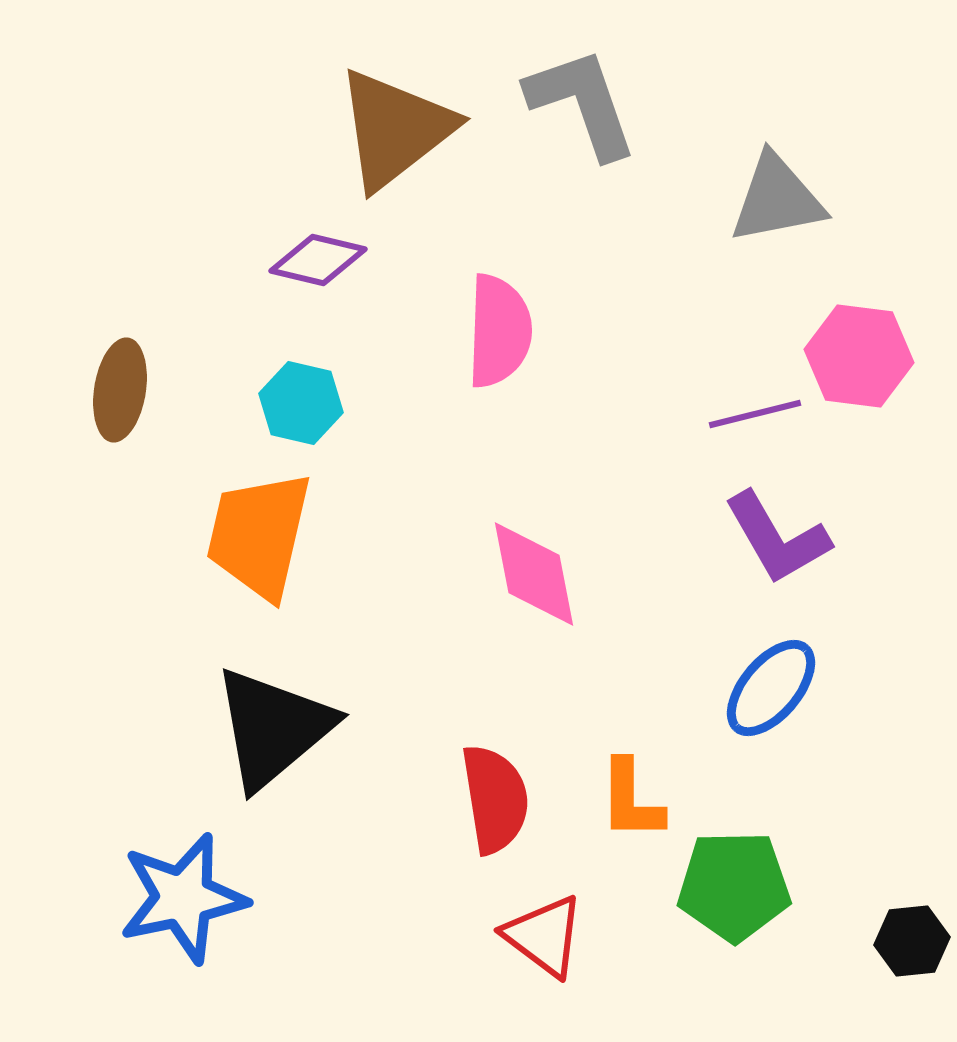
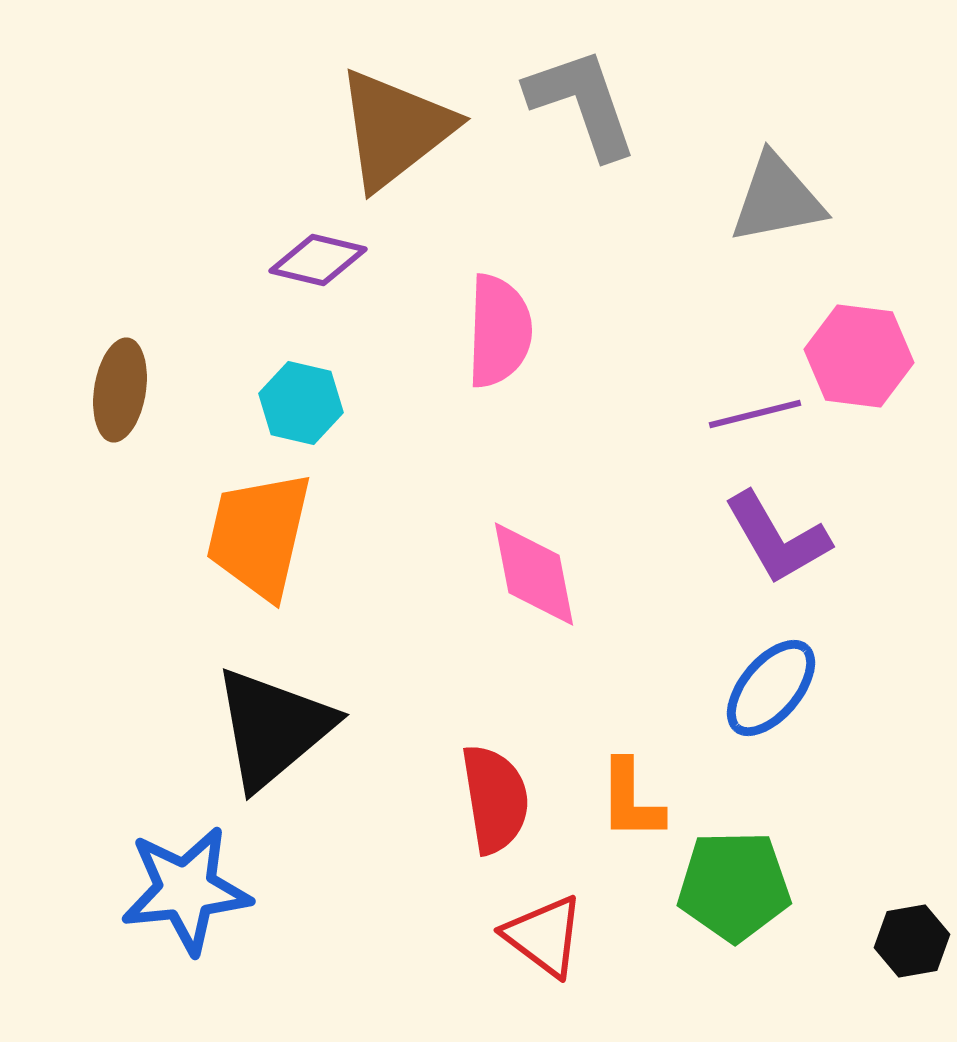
blue star: moved 3 px right, 8 px up; rotated 6 degrees clockwise
black hexagon: rotated 4 degrees counterclockwise
